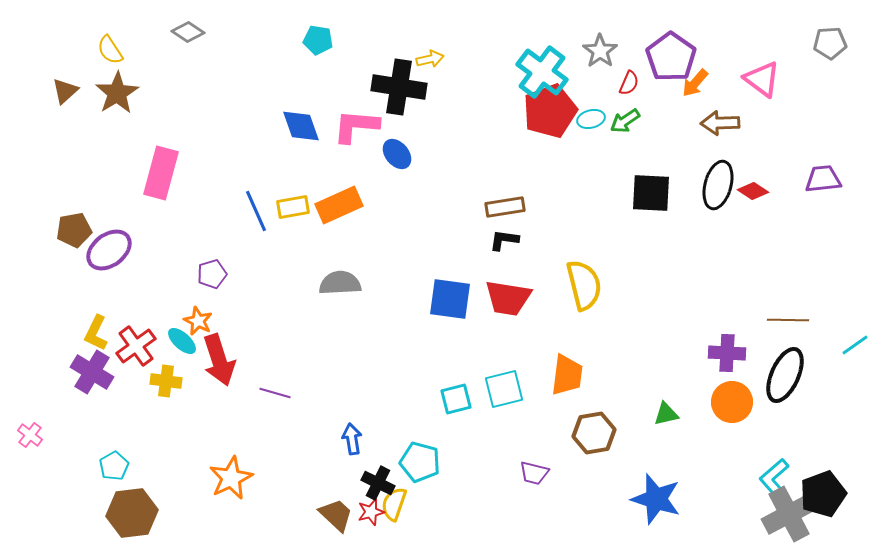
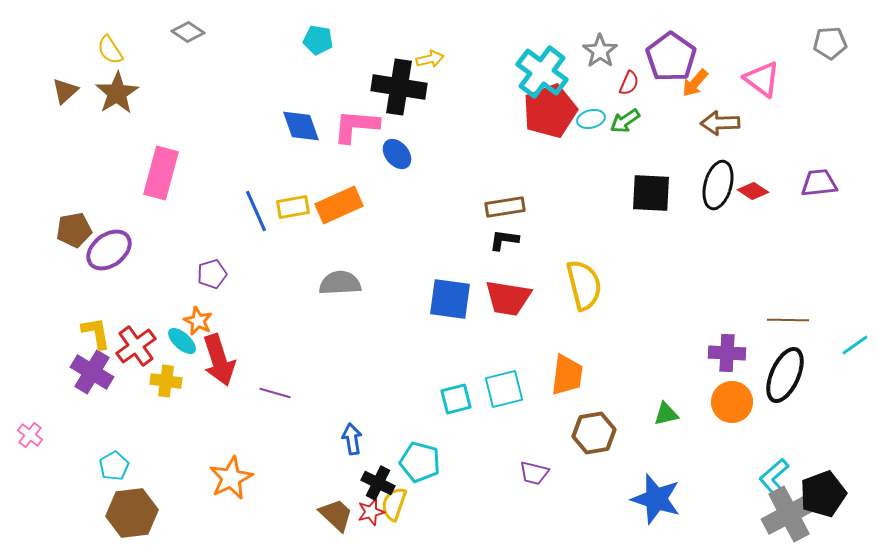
purple trapezoid at (823, 179): moved 4 px left, 4 px down
yellow L-shape at (96, 333): rotated 144 degrees clockwise
